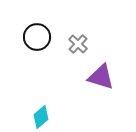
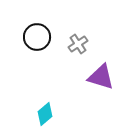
gray cross: rotated 12 degrees clockwise
cyan diamond: moved 4 px right, 3 px up
